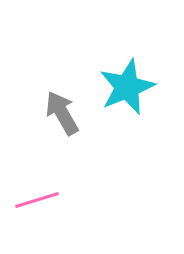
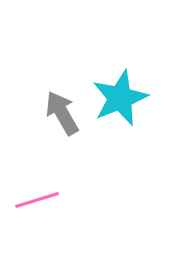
cyan star: moved 7 px left, 11 px down
